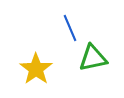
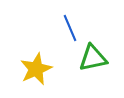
yellow star: rotated 12 degrees clockwise
